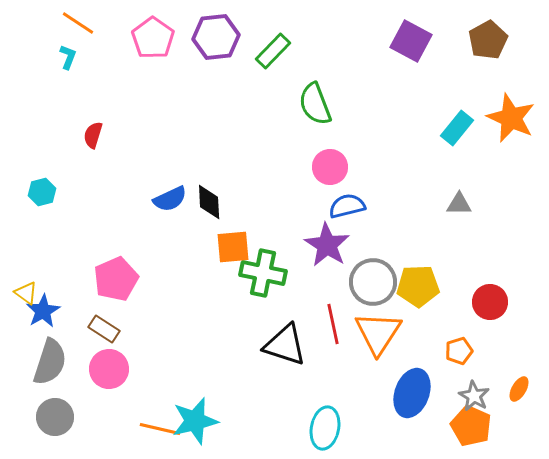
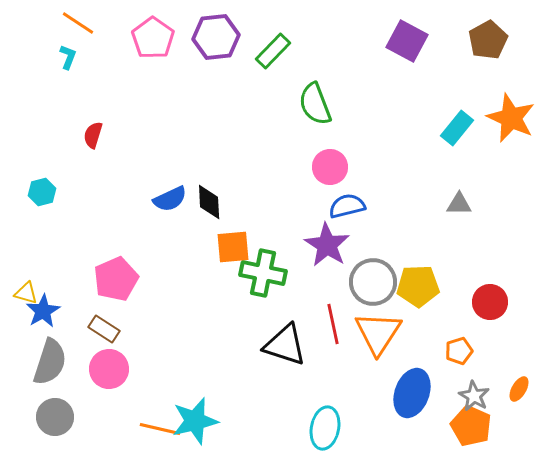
purple square at (411, 41): moved 4 px left
yellow triangle at (26, 293): rotated 20 degrees counterclockwise
